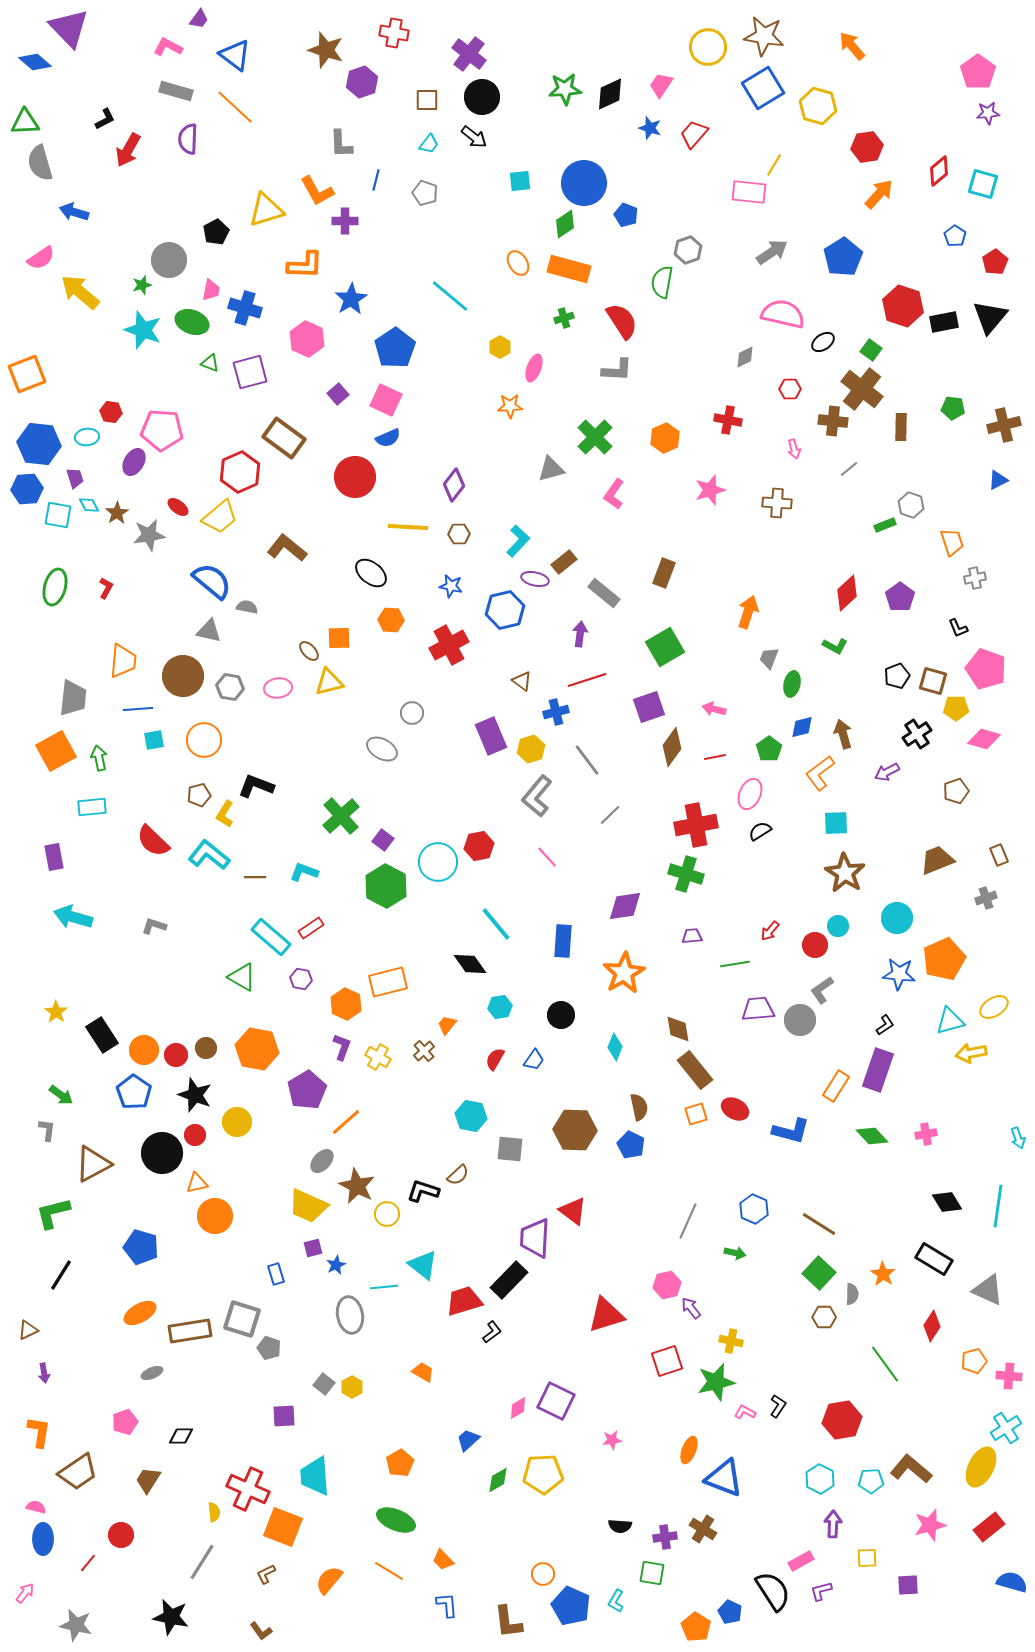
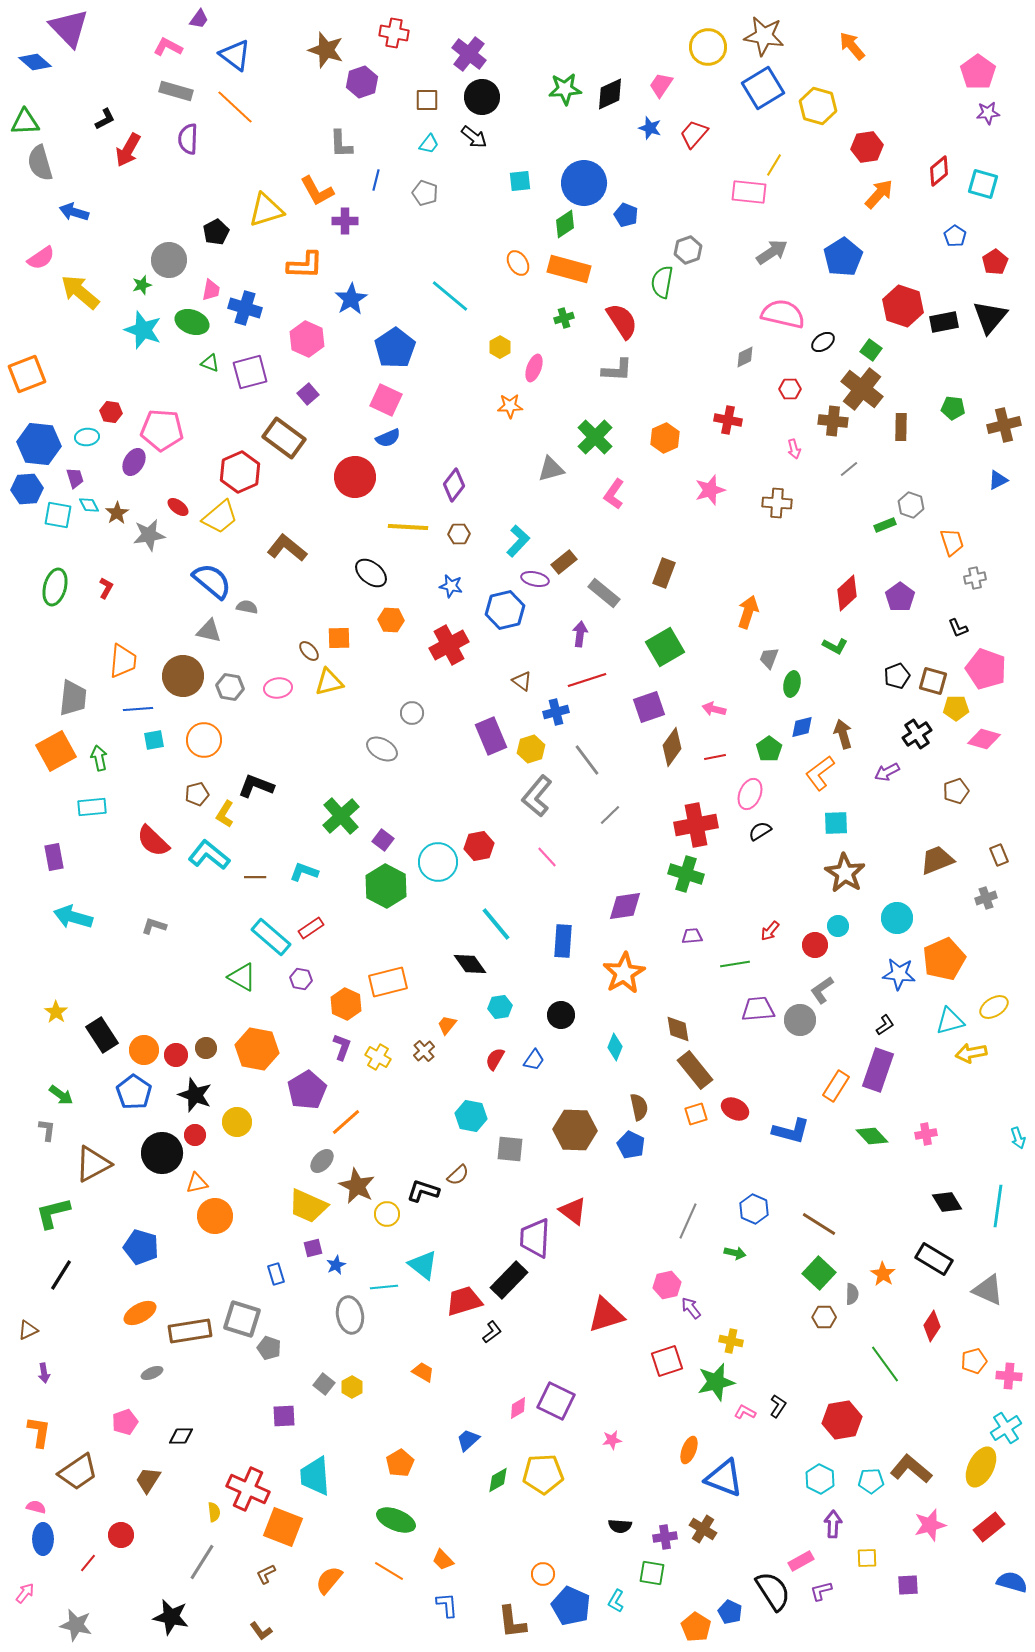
purple square at (338, 394): moved 30 px left
brown pentagon at (199, 795): moved 2 px left, 1 px up
brown L-shape at (508, 1622): moved 4 px right
